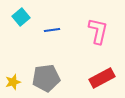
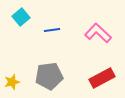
pink L-shape: moved 2 px down; rotated 60 degrees counterclockwise
gray pentagon: moved 3 px right, 2 px up
yellow star: moved 1 px left
